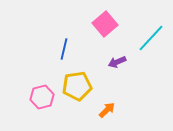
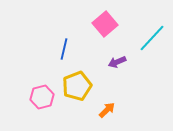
cyan line: moved 1 px right
yellow pentagon: rotated 12 degrees counterclockwise
